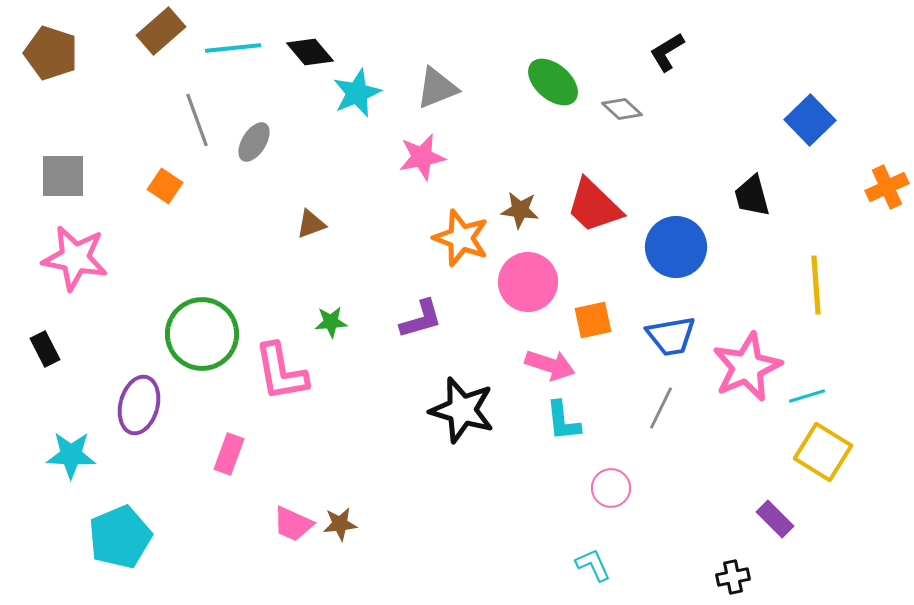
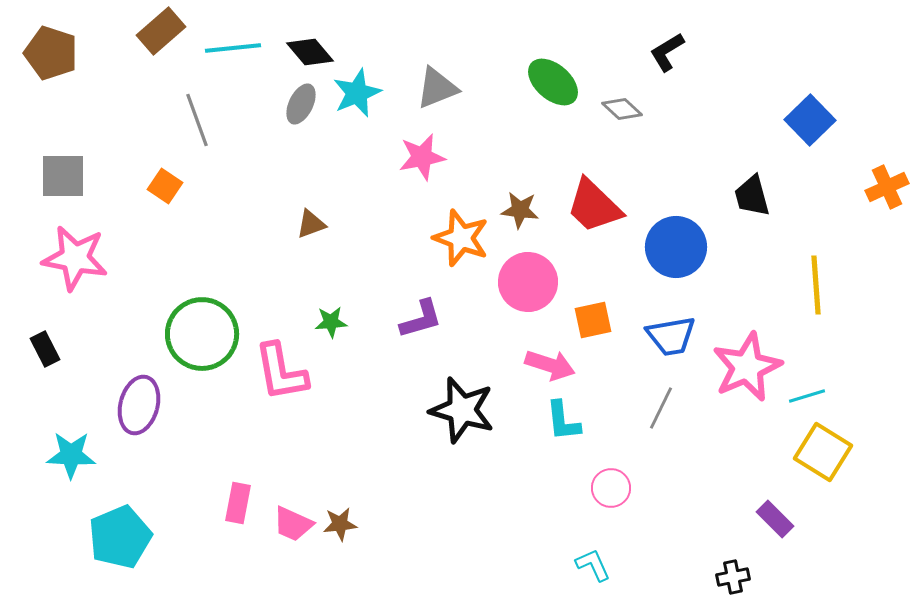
gray ellipse at (254, 142): moved 47 px right, 38 px up; rotated 6 degrees counterclockwise
pink rectangle at (229, 454): moved 9 px right, 49 px down; rotated 9 degrees counterclockwise
